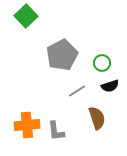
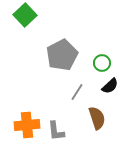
green square: moved 1 px left, 1 px up
black semicircle: rotated 24 degrees counterclockwise
gray line: moved 1 px down; rotated 24 degrees counterclockwise
